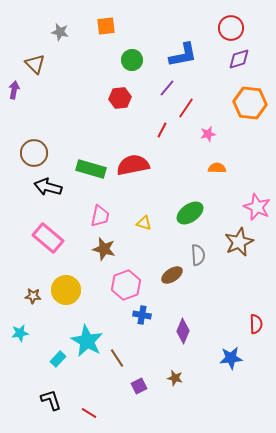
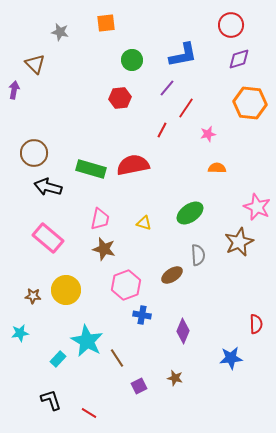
orange square at (106, 26): moved 3 px up
red circle at (231, 28): moved 3 px up
pink trapezoid at (100, 216): moved 3 px down
